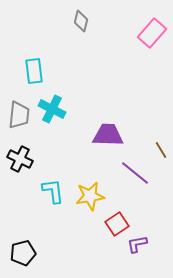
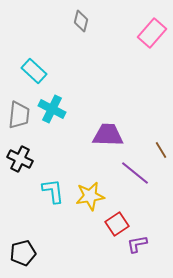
cyan rectangle: rotated 40 degrees counterclockwise
